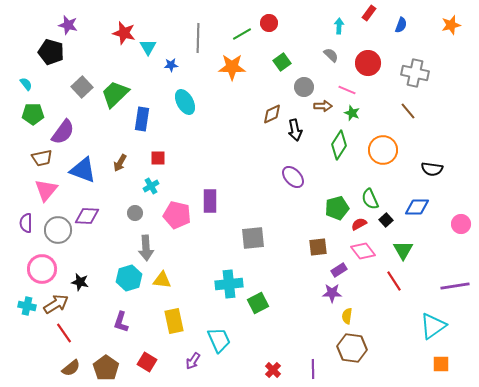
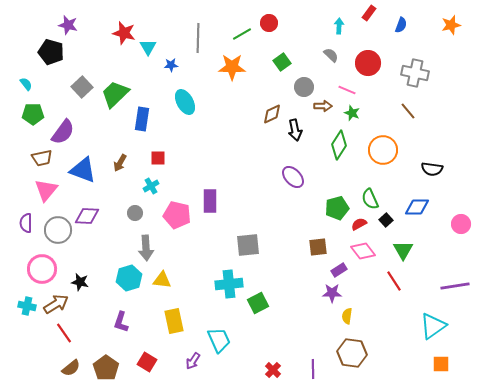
gray square at (253, 238): moved 5 px left, 7 px down
brown hexagon at (352, 348): moved 5 px down
